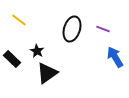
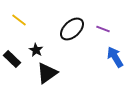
black ellipse: rotated 30 degrees clockwise
black star: moved 1 px left, 1 px up
